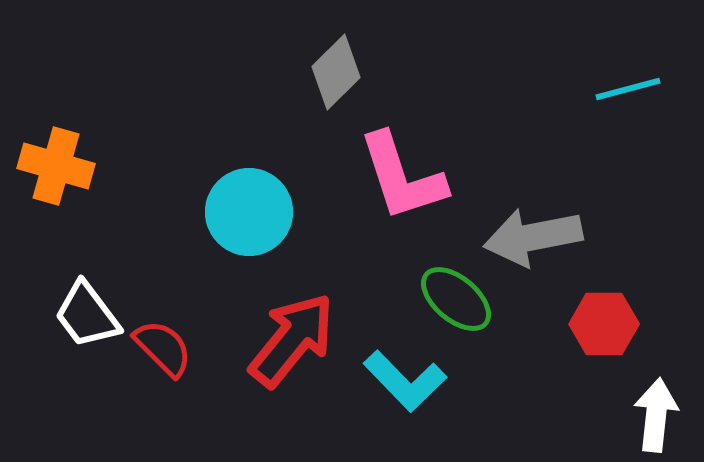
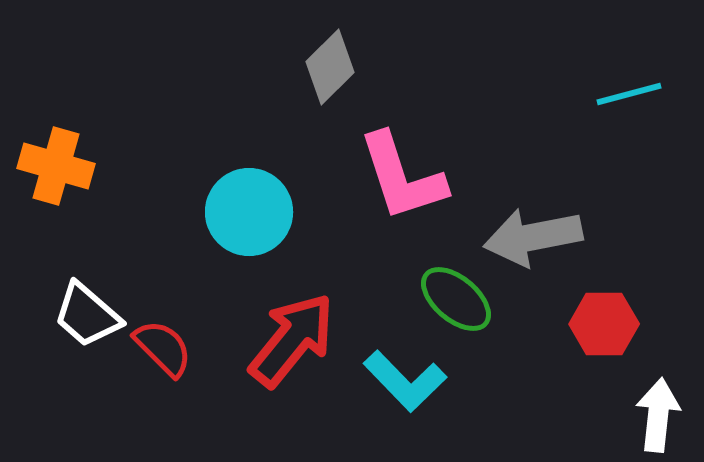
gray diamond: moved 6 px left, 5 px up
cyan line: moved 1 px right, 5 px down
white trapezoid: rotated 12 degrees counterclockwise
white arrow: moved 2 px right
